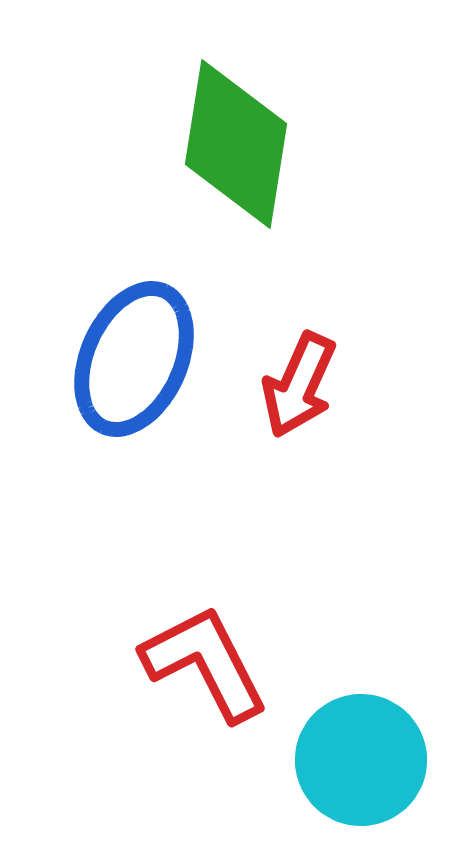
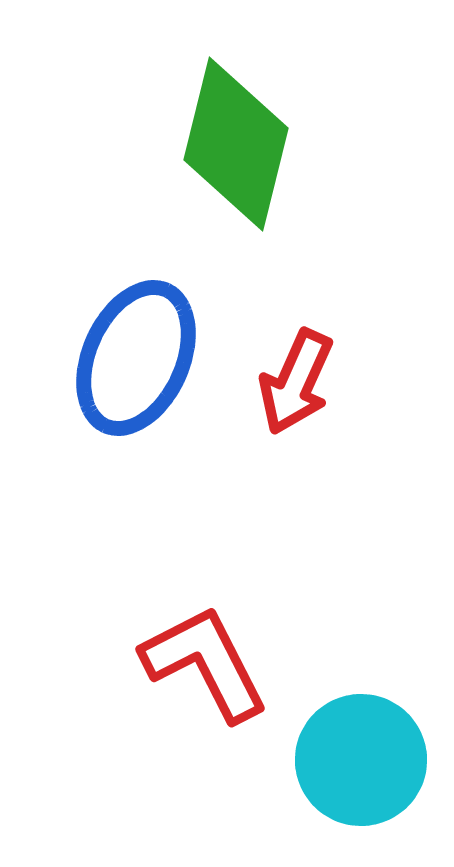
green diamond: rotated 5 degrees clockwise
blue ellipse: moved 2 px right, 1 px up
red arrow: moved 3 px left, 3 px up
